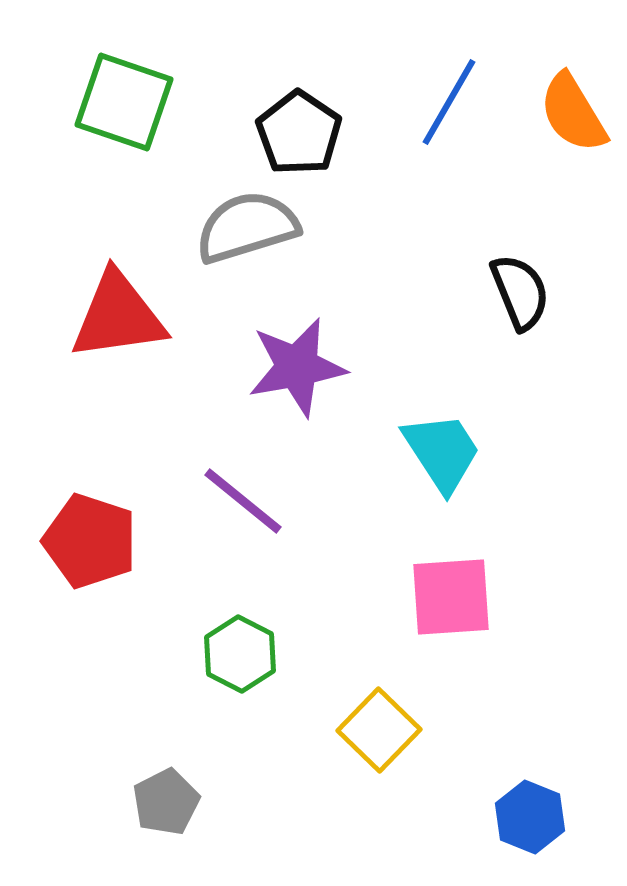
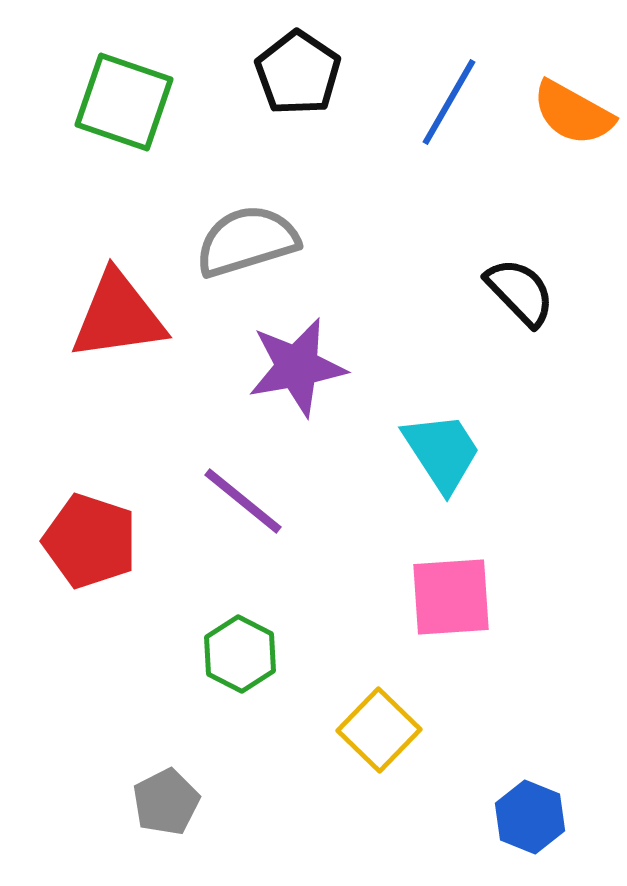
orange semicircle: rotated 30 degrees counterclockwise
black pentagon: moved 1 px left, 60 px up
gray semicircle: moved 14 px down
black semicircle: rotated 22 degrees counterclockwise
